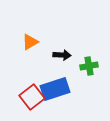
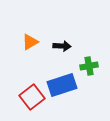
black arrow: moved 9 px up
blue rectangle: moved 7 px right, 4 px up
